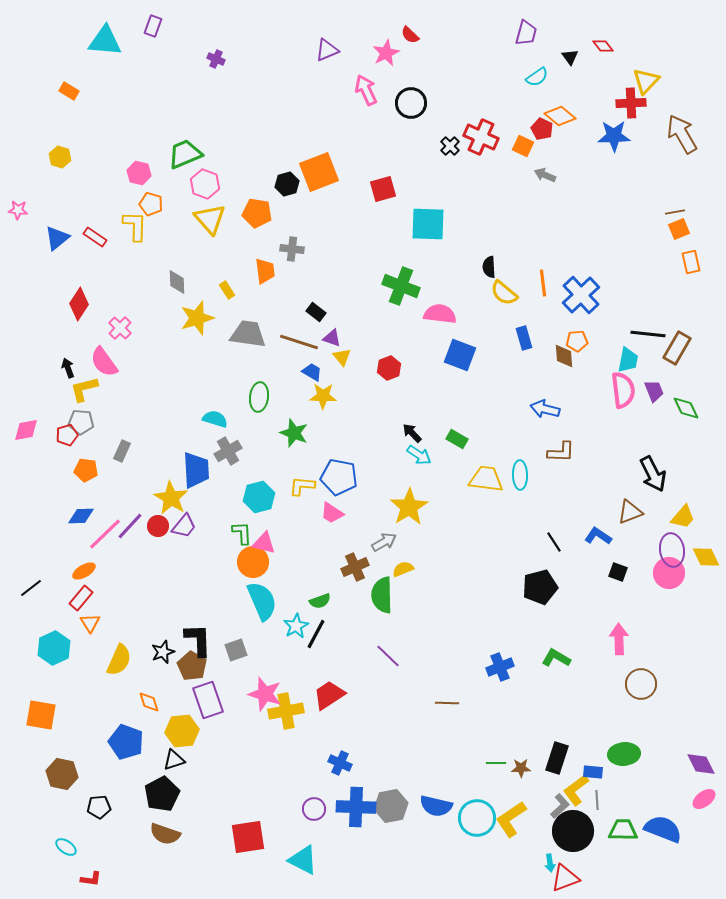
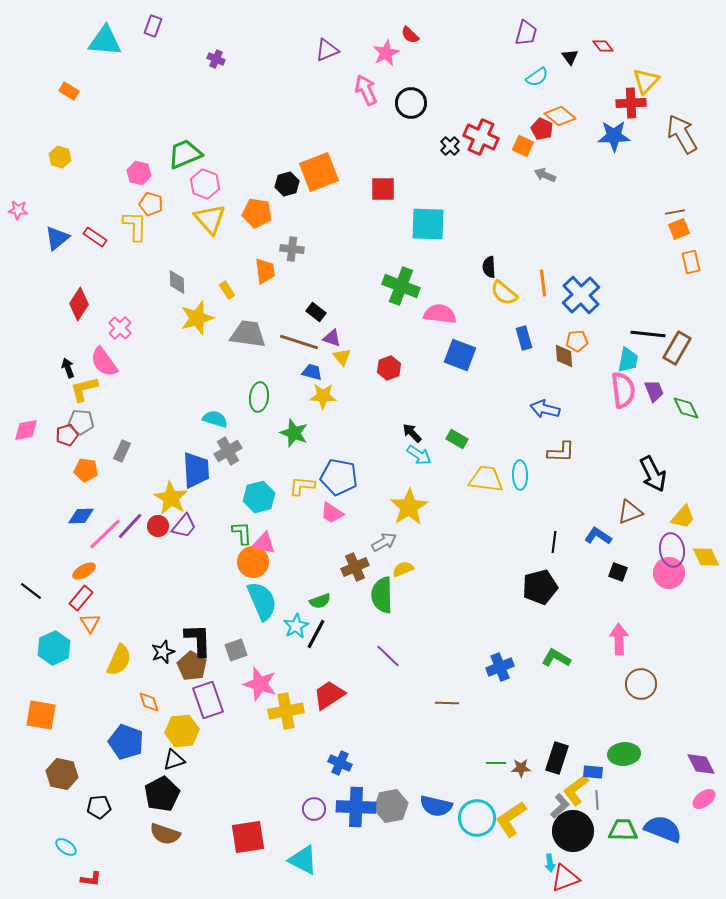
red square at (383, 189): rotated 16 degrees clockwise
blue trapezoid at (312, 372): rotated 15 degrees counterclockwise
black line at (554, 542): rotated 40 degrees clockwise
black line at (31, 588): moved 3 px down; rotated 75 degrees clockwise
pink star at (265, 694): moved 5 px left, 10 px up
